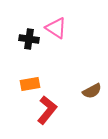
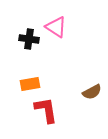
pink triangle: moved 1 px up
brown semicircle: moved 1 px down
red L-shape: moved 1 px left; rotated 48 degrees counterclockwise
